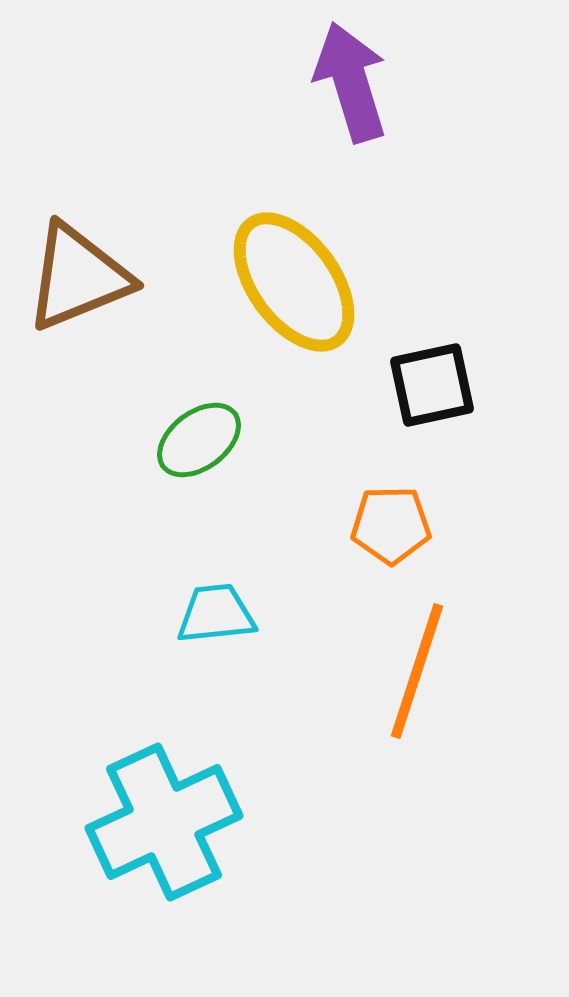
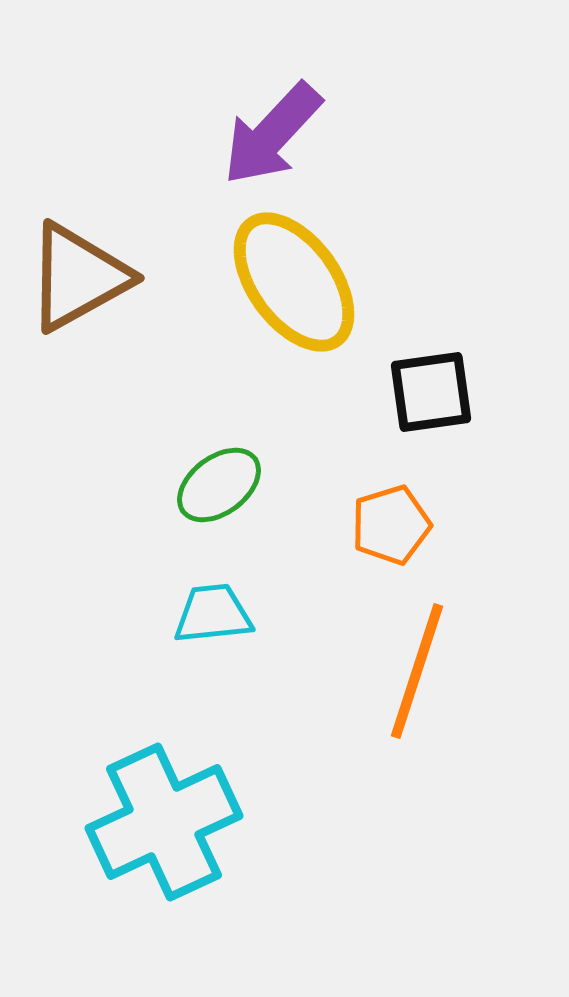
purple arrow: moved 79 px left, 52 px down; rotated 120 degrees counterclockwise
brown triangle: rotated 7 degrees counterclockwise
black square: moved 1 px left, 7 px down; rotated 4 degrees clockwise
green ellipse: moved 20 px right, 45 px down
orange pentagon: rotated 16 degrees counterclockwise
cyan trapezoid: moved 3 px left
